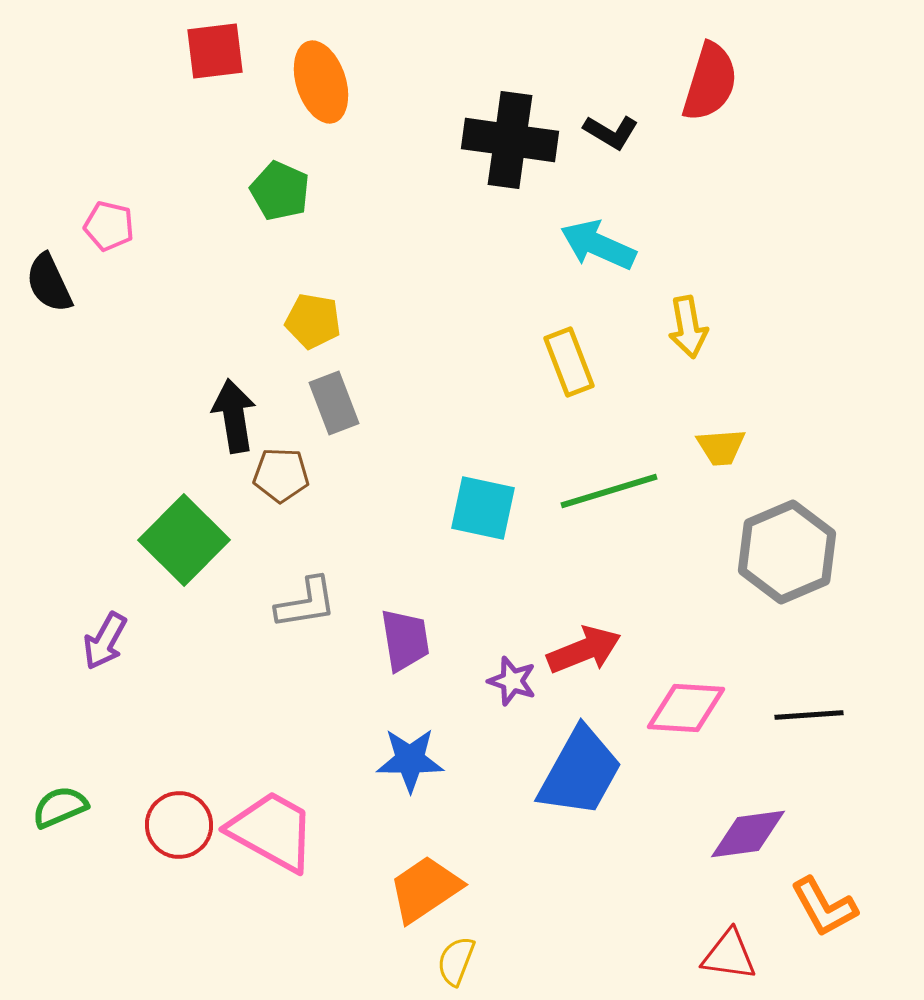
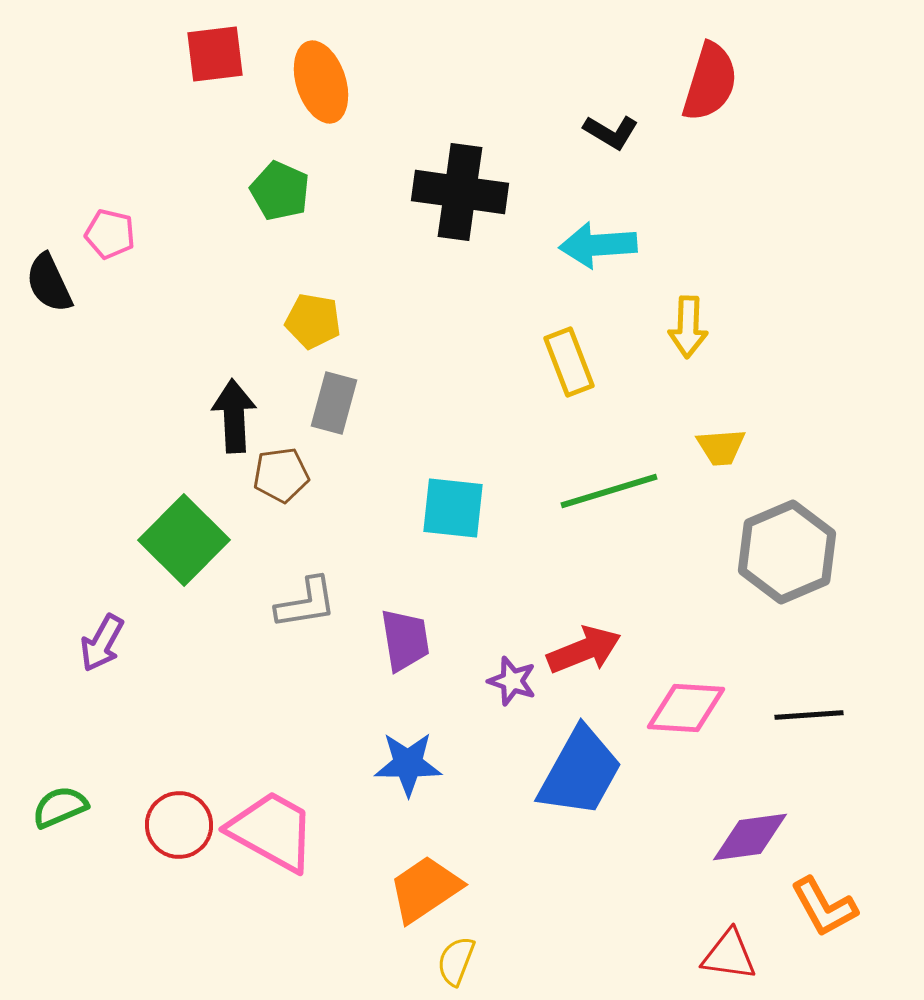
red square: moved 3 px down
black cross: moved 50 px left, 52 px down
pink pentagon: moved 1 px right, 8 px down
cyan arrow: rotated 28 degrees counterclockwise
yellow arrow: rotated 12 degrees clockwise
gray rectangle: rotated 36 degrees clockwise
black arrow: rotated 6 degrees clockwise
brown pentagon: rotated 10 degrees counterclockwise
cyan square: moved 30 px left; rotated 6 degrees counterclockwise
purple arrow: moved 3 px left, 2 px down
blue star: moved 2 px left, 4 px down
purple diamond: moved 2 px right, 3 px down
